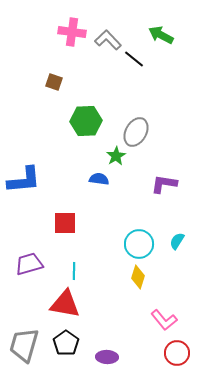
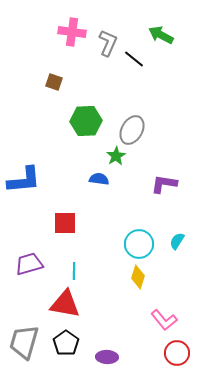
gray L-shape: moved 3 px down; rotated 68 degrees clockwise
gray ellipse: moved 4 px left, 2 px up
gray trapezoid: moved 3 px up
